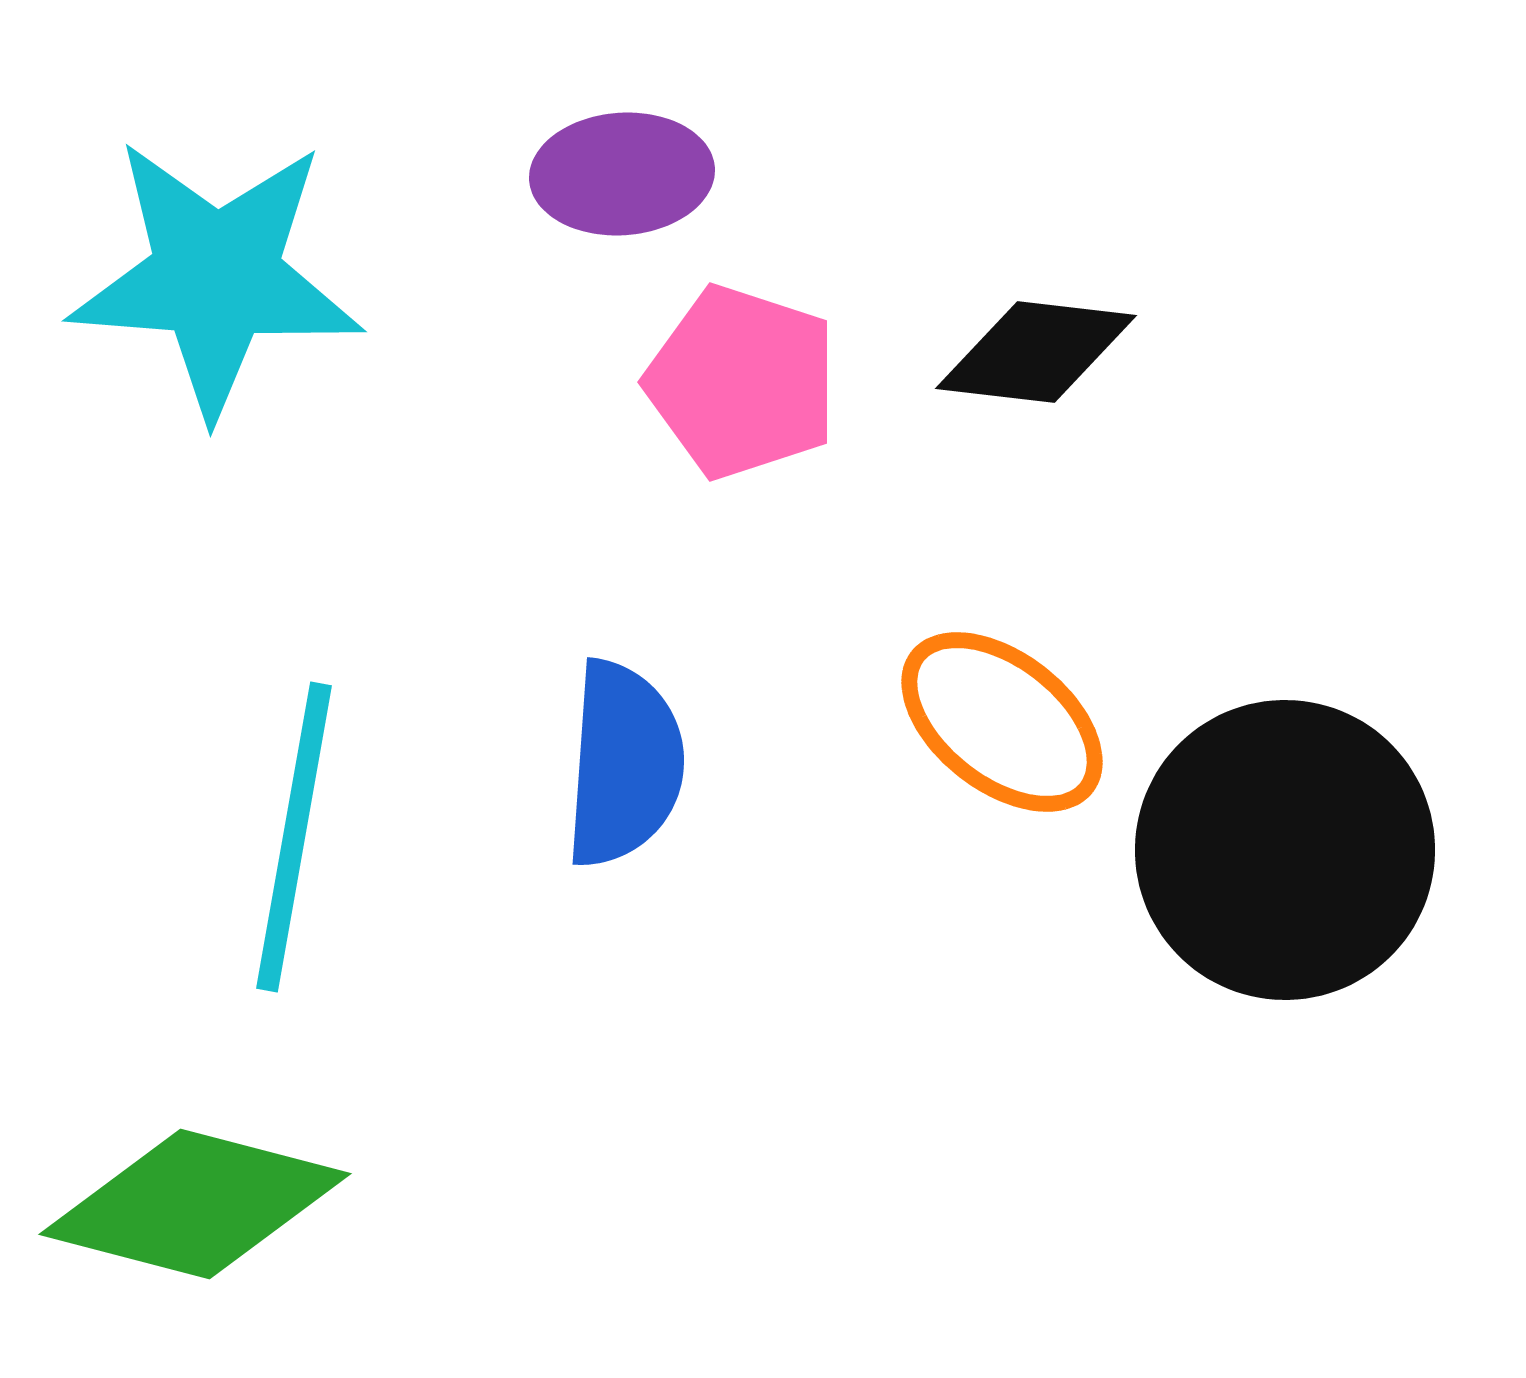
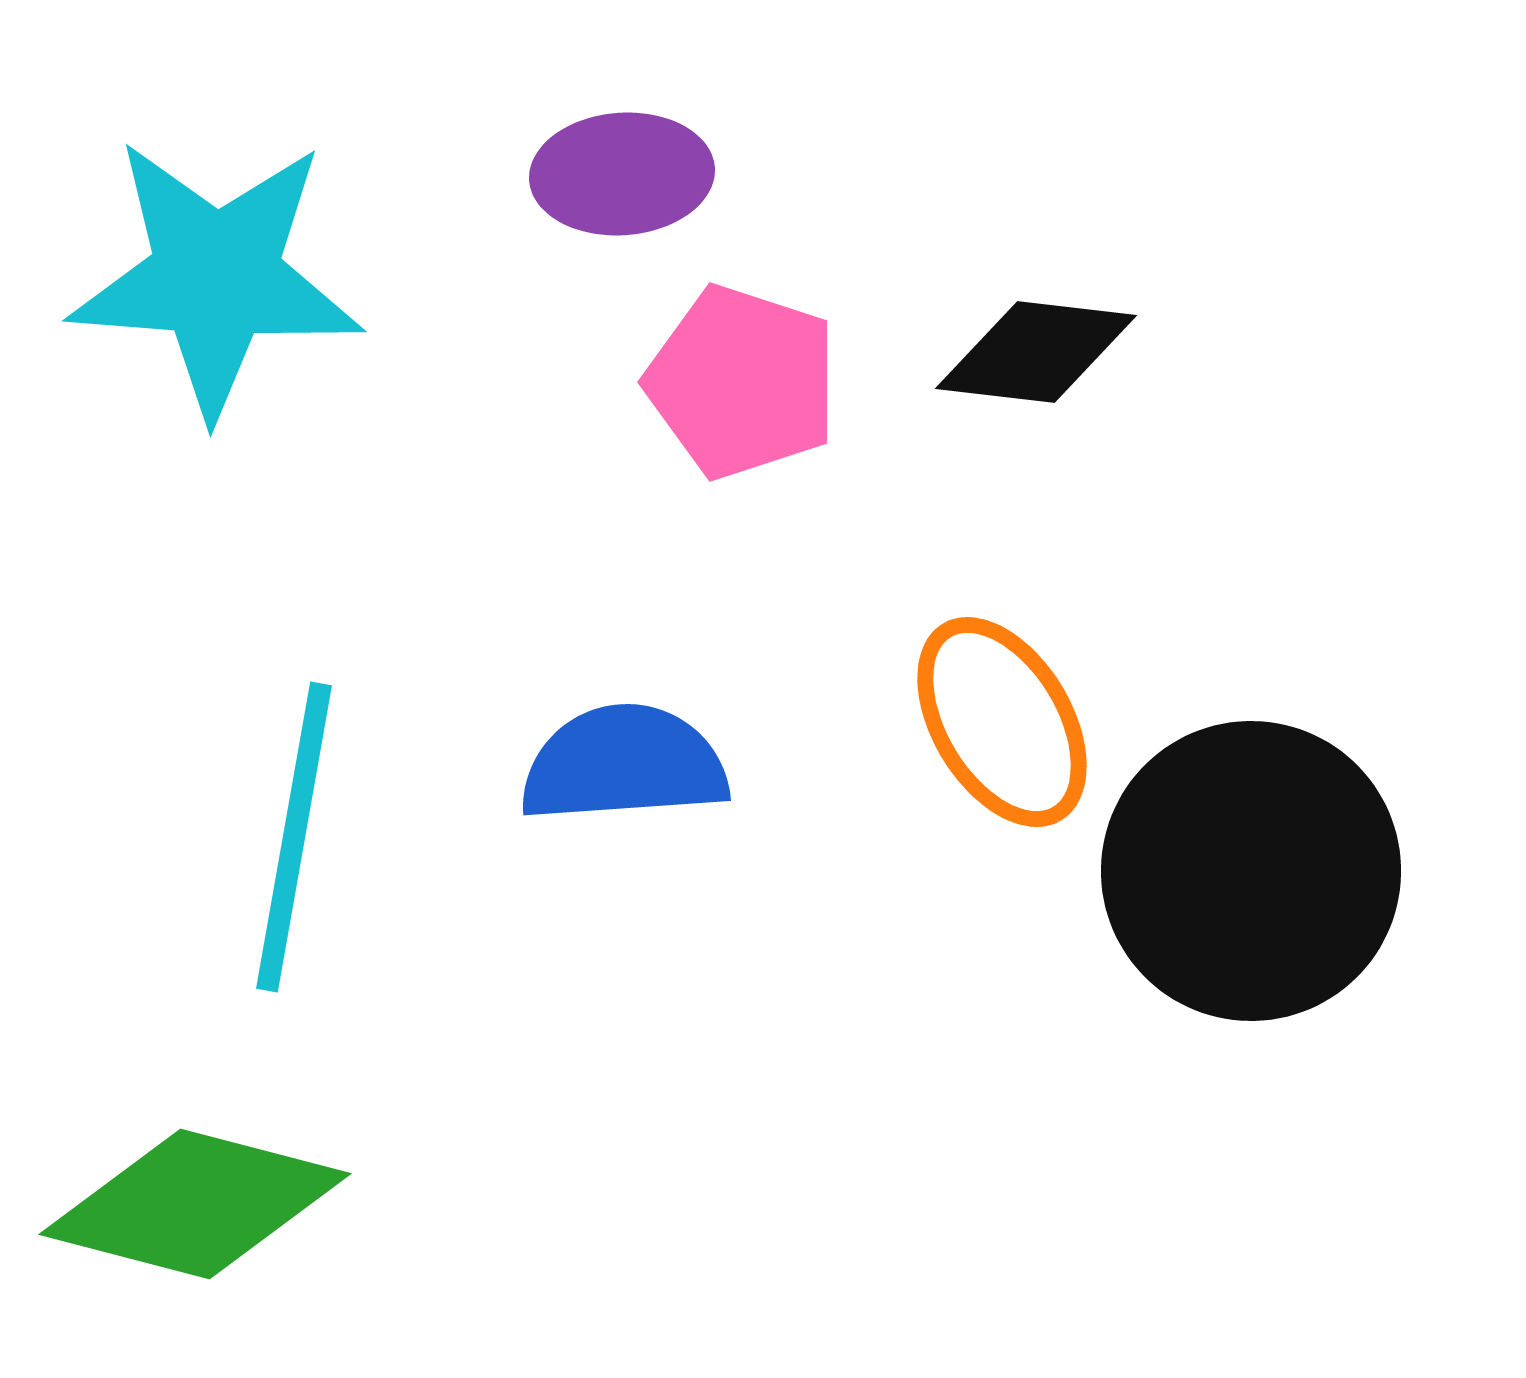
orange ellipse: rotated 21 degrees clockwise
blue semicircle: rotated 98 degrees counterclockwise
black circle: moved 34 px left, 21 px down
